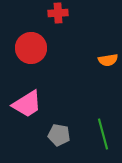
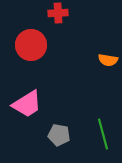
red circle: moved 3 px up
orange semicircle: rotated 18 degrees clockwise
